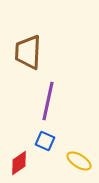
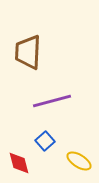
purple line: moved 4 px right; rotated 63 degrees clockwise
blue square: rotated 24 degrees clockwise
red diamond: rotated 70 degrees counterclockwise
